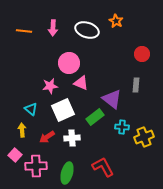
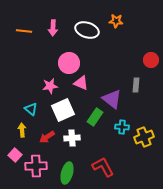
orange star: rotated 24 degrees counterclockwise
red circle: moved 9 px right, 6 px down
green rectangle: rotated 18 degrees counterclockwise
